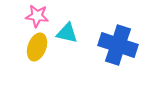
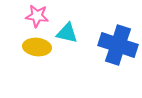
yellow ellipse: rotated 76 degrees clockwise
